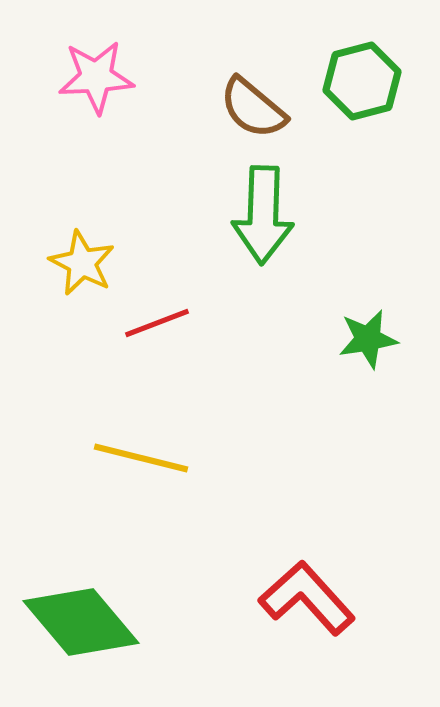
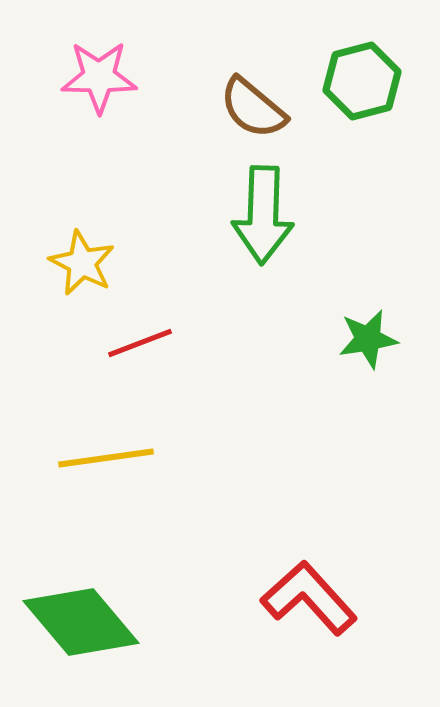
pink star: moved 3 px right; rotated 4 degrees clockwise
red line: moved 17 px left, 20 px down
yellow line: moved 35 px left; rotated 22 degrees counterclockwise
red L-shape: moved 2 px right
